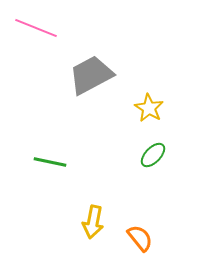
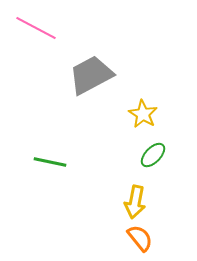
pink line: rotated 6 degrees clockwise
yellow star: moved 6 px left, 6 px down
yellow arrow: moved 42 px right, 20 px up
